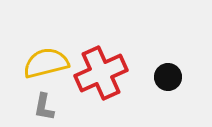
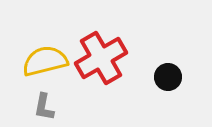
yellow semicircle: moved 1 px left, 2 px up
red cross: moved 15 px up; rotated 6 degrees counterclockwise
